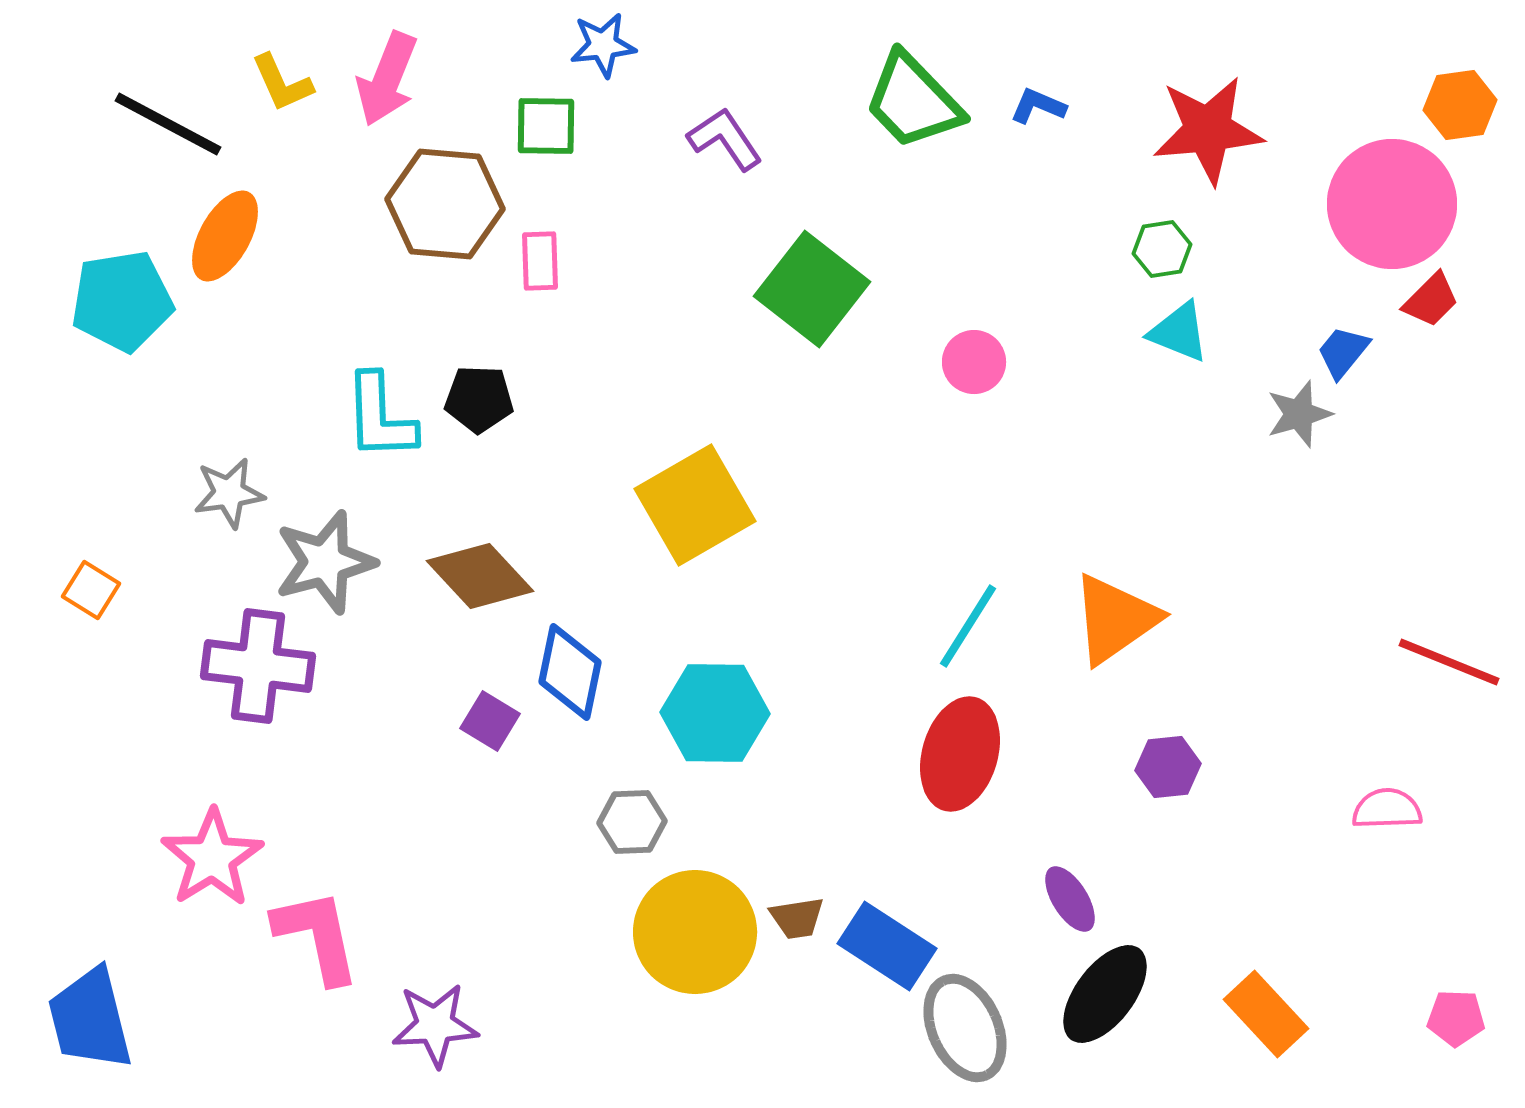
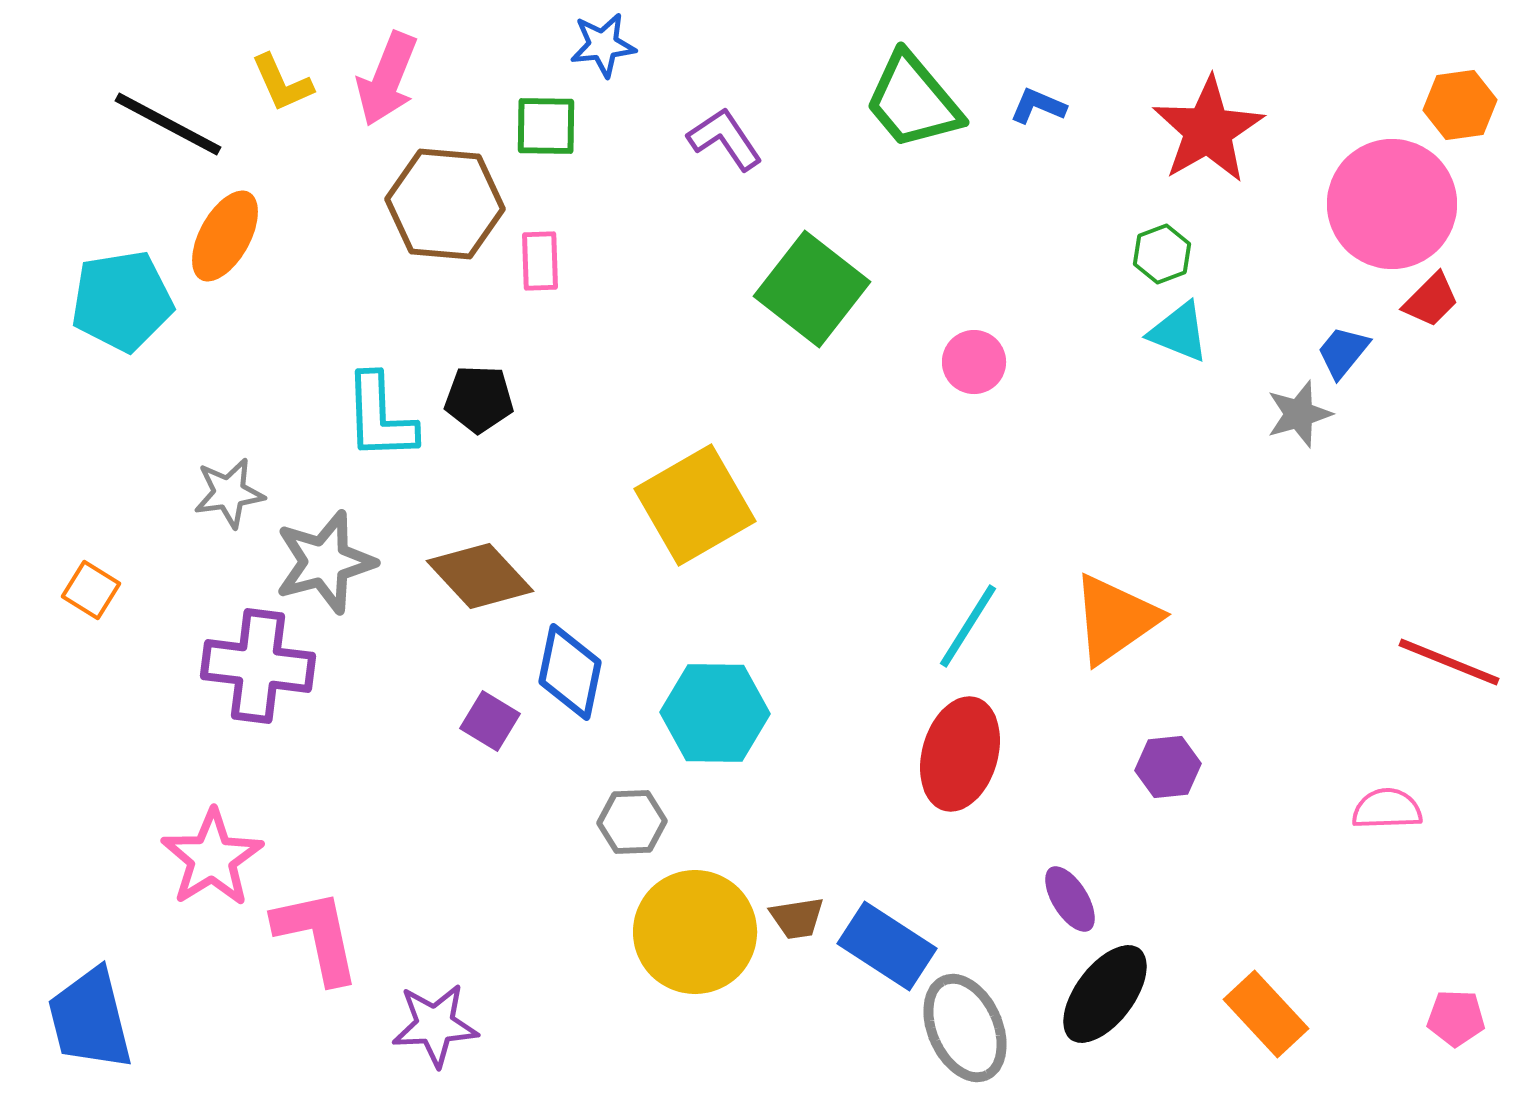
green trapezoid at (913, 101): rotated 4 degrees clockwise
red star at (1208, 130): rotated 25 degrees counterclockwise
green hexagon at (1162, 249): moved 5 px down; rotated 12 degrees counterclockwise
